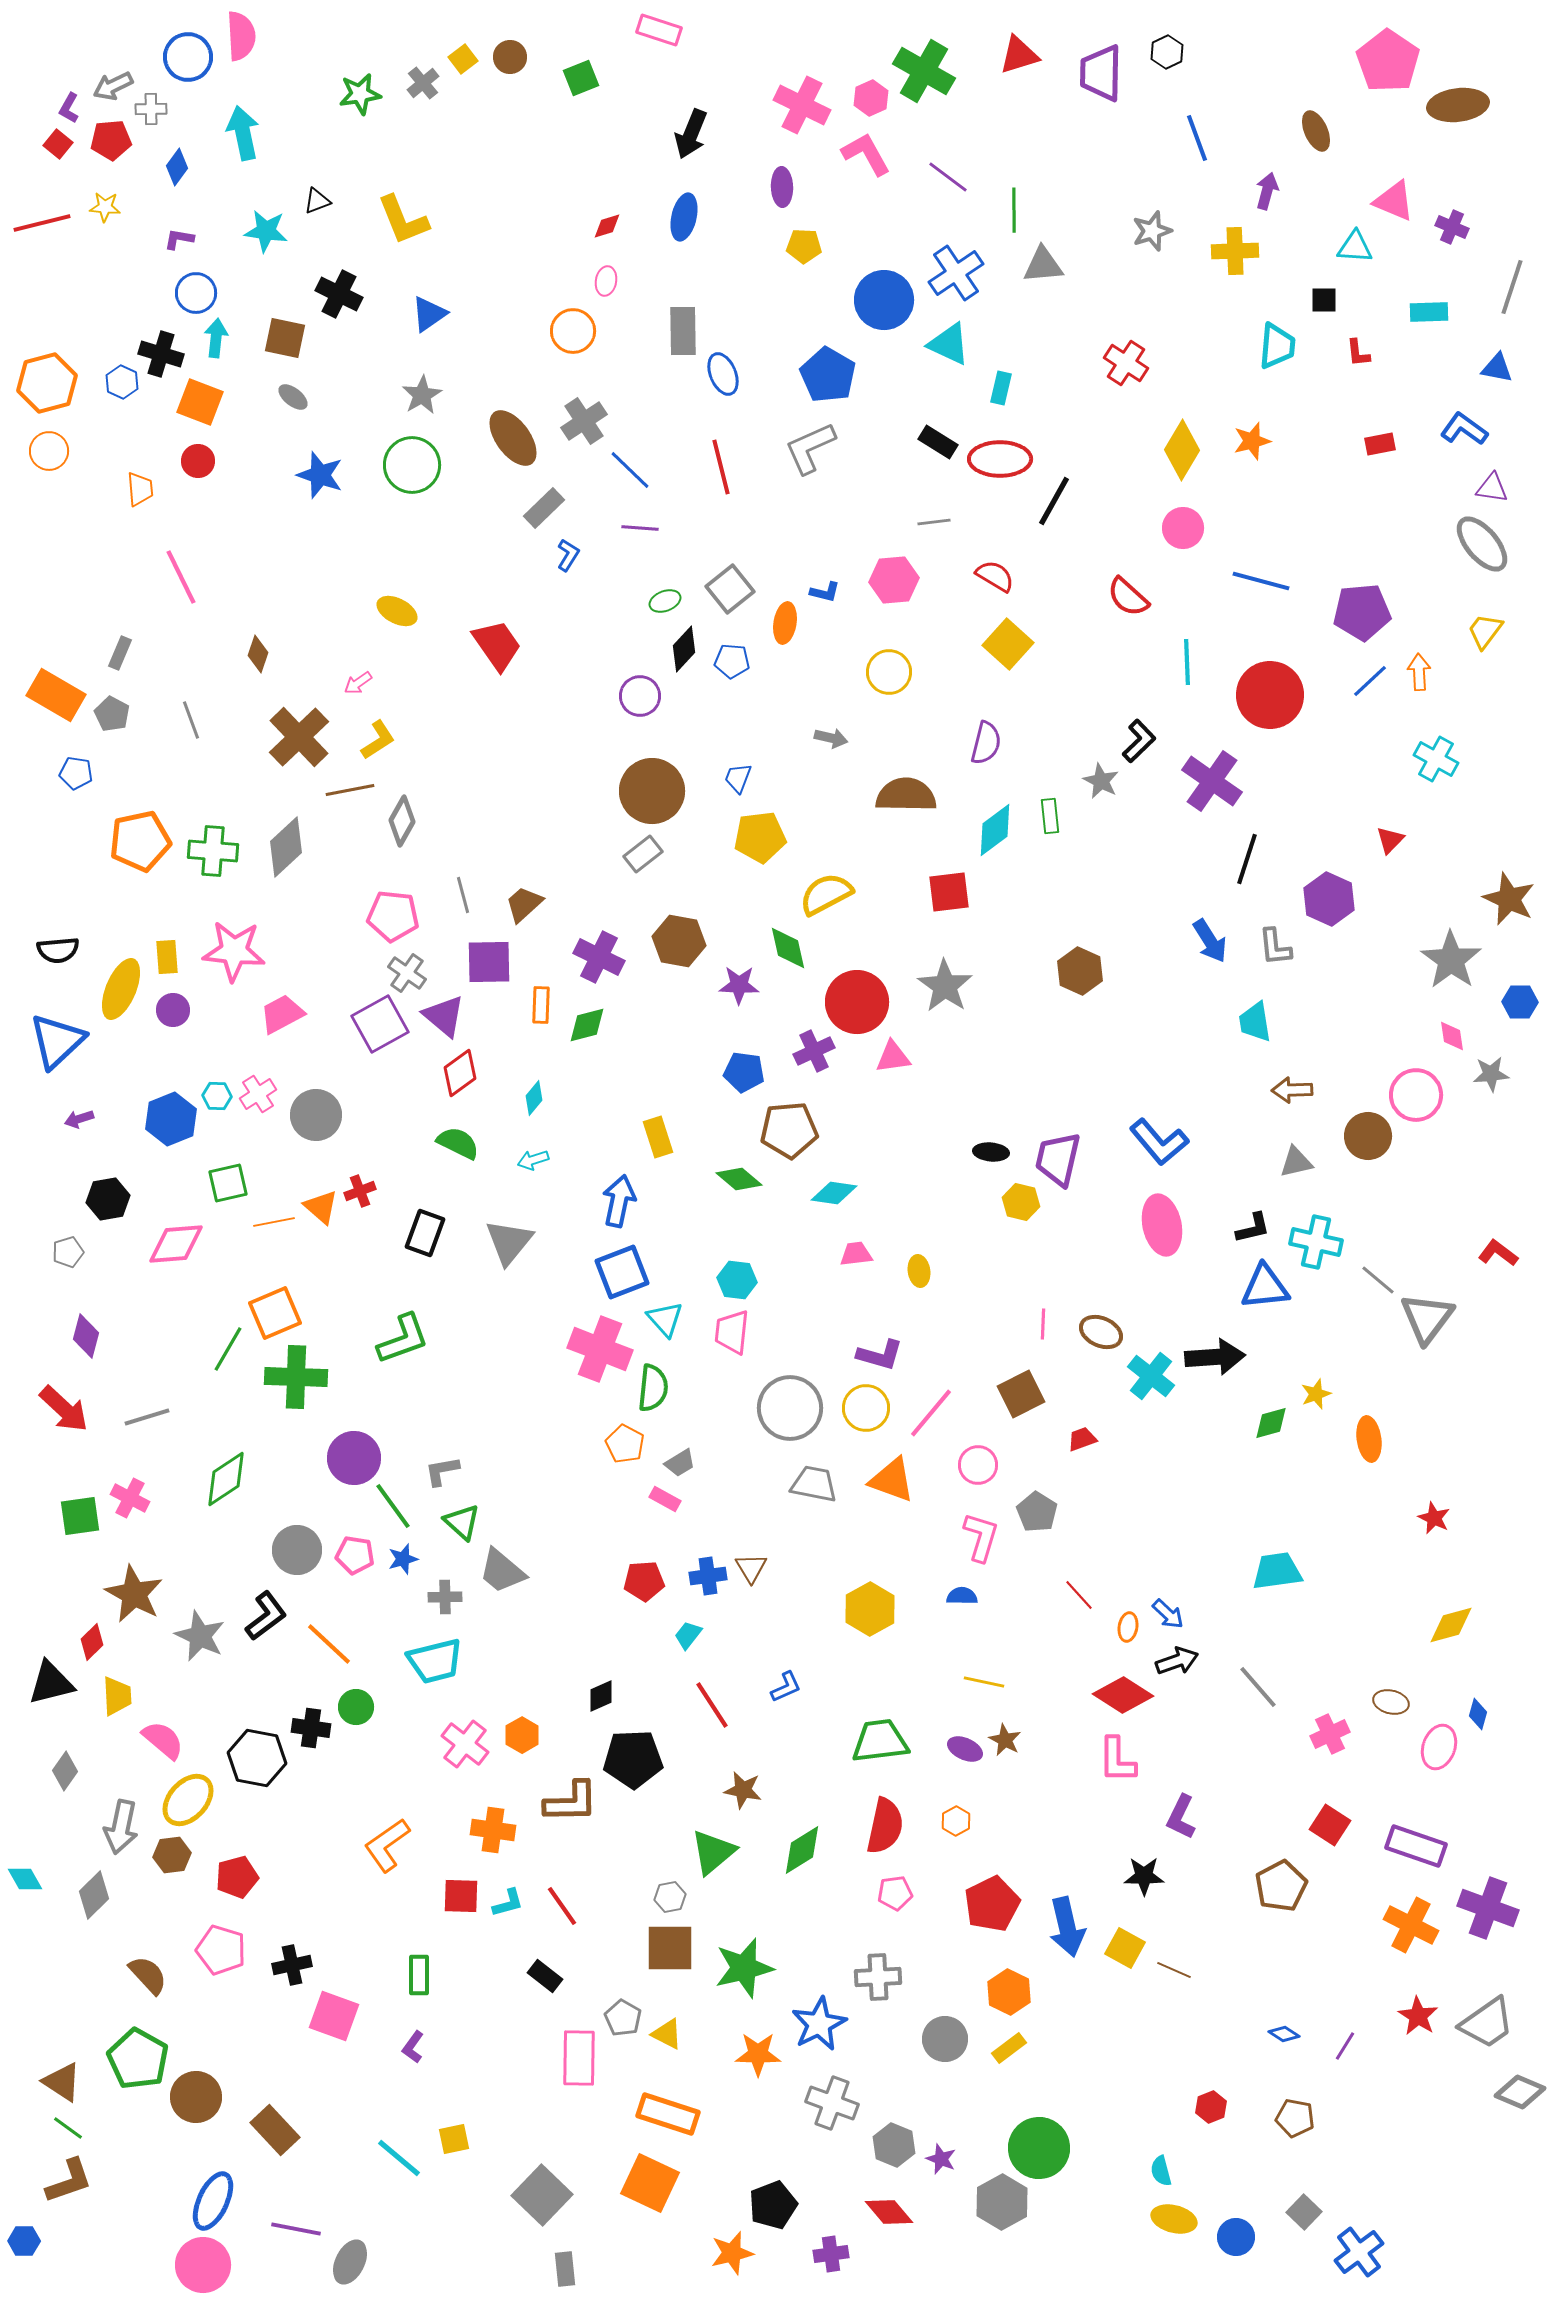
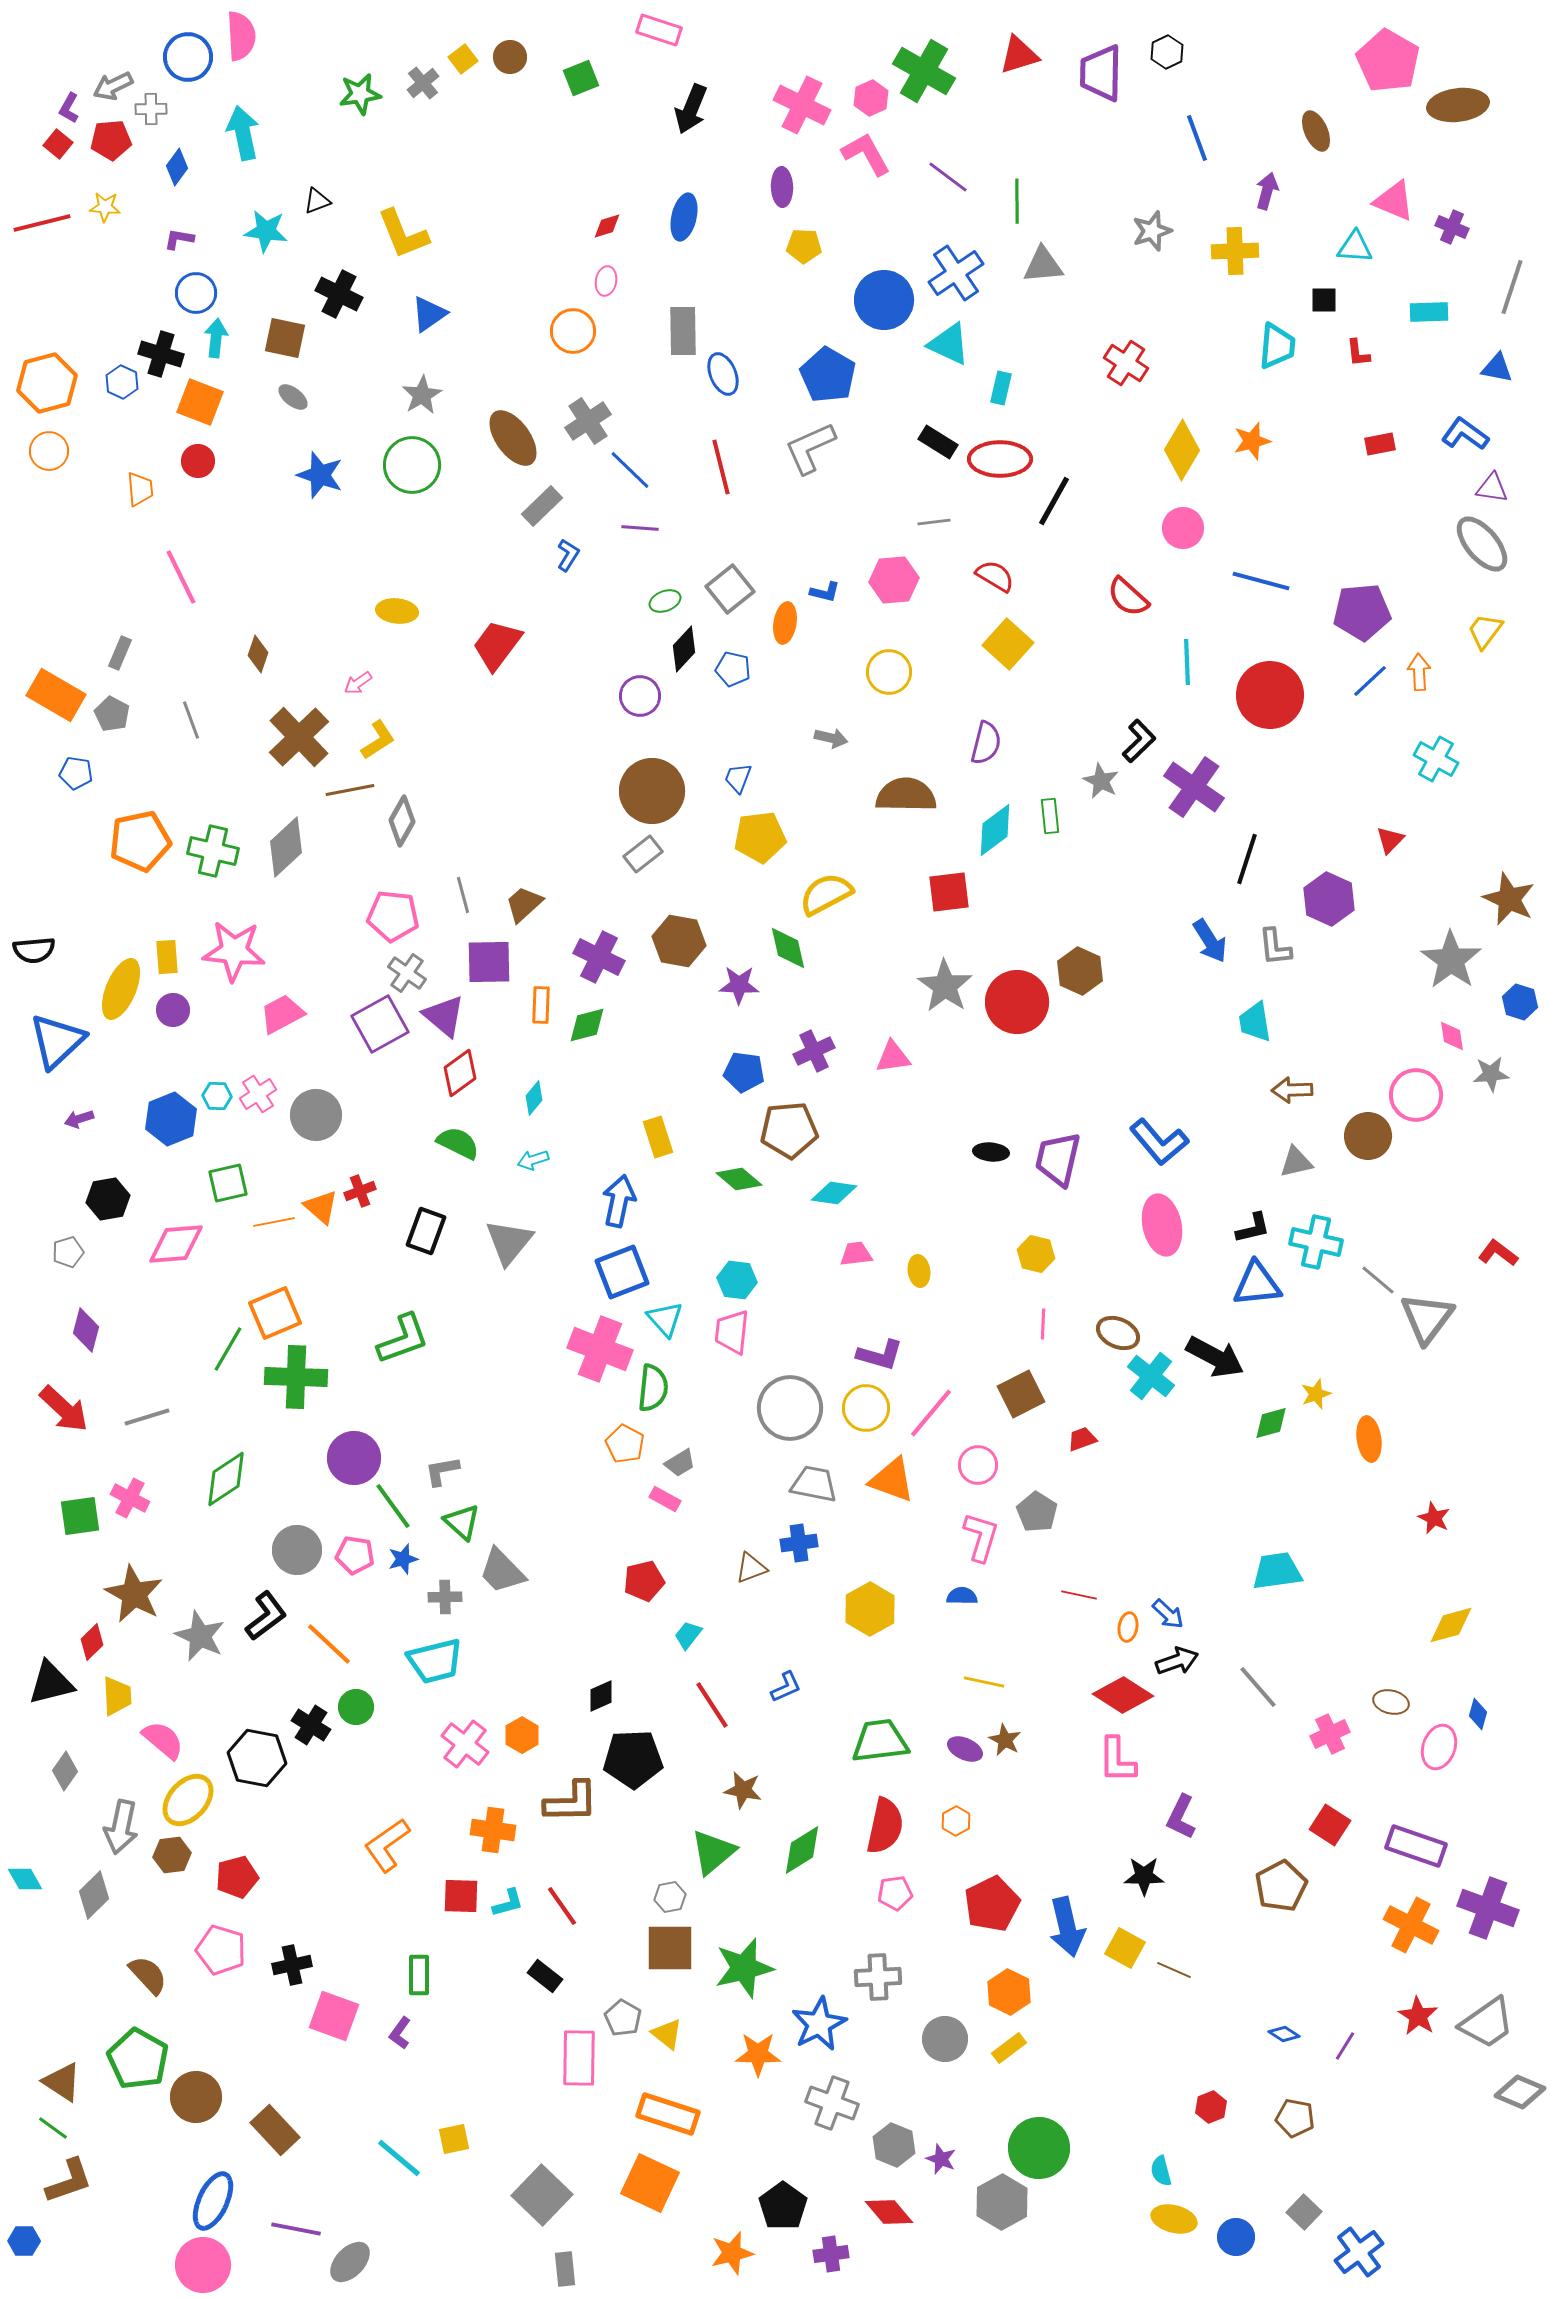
pink pentagon at (1388, 61): rotated 4 degrees counterclockwise
black arrow at (691, 134): moved 25 px up
green line at (1014, 210): moved 3 px right, 9 px up
yellow L-shape at (403, 220): moved 14 px down
gray cross at (584, 421): moved 4 px right
blue L-shape at (1464, 429): moved 1 px right, 5 px down
gray rectangle at (544, 508): moved 2 px left, 2 px up
yellow ellipse at (397, 611): rotated 21 degrees counterclockwise
red trapezoid at (497, 645): rotated 108 degrees counterclockwise
blue pentagon at (732, 661): moved 1 px right, 8 px down; rotated 8 degrees clockwise
purple cross at (1212, 781): moved 18 px left, 6 px down
green cross at (213, 851): rotated 9 degrees clockwise
black semicircle at (58, 950): moved 24 px left
red circle at (857, 1002): moved 160 px right
blue hexagon at (1520, 1002): rotated 16 degrees clockwise
yellow hexagon at (1021, 1202): moved 15 px right, 52 px down
black rectangle at (425, 1233): moved 1 px right, 2 px up
blue triangle at (1265, 1287): moved 8 px left, 3 px up
brown ellipse at (1101, 1332): moved 17 px right, 1 px down
purple diamond at (86, 1336): moved 6 px up
black arrow at (1215, 1357): rotated 32 degrees clockwise
brown triangle at (751, 1568): rotated 40 degrees clockwise
gray trapezoid at (502, 1571): rotated 6 degrees clockwise
blue cross at (708, 1576): moved 91 px right, 33 px up
red pentagon at (644, 1581): rotated 9 degrees counterclockwise
red line at (1079, 1595): rotated 36 degrees counterclockwise
black cross at (311, 1728): moved 3 px up; rotated 24 degrees clockwise
yellow triangle at (667, 2034): rotated 12 degrees clockwise
purple L-shape at (413, 2047): moved 13 px left, 14 px up
green line at (68, 2128): moved 15 px left
black pentagon at (773, 2205): moved 10 px right, 1 px down; rotated 15 degrees counterclockwise
gray ellipse at (350, 2262): rotated 18 degrees clockwise
